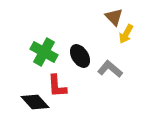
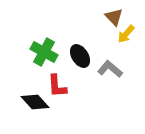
yellow arrow: rotated 12 degrees clockwise
